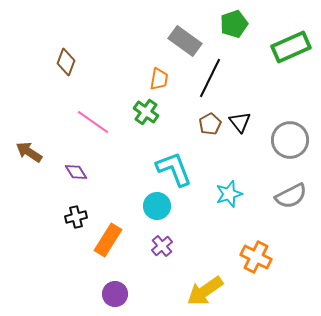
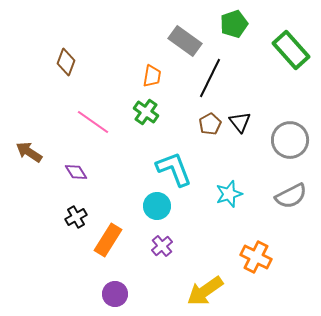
green rectangle: moved 3 px down; rotated 72 degrees clockwise
orange trapezoid: moved 7 px left, 3 px up
black cross: rotated 15 degrees counterclockwise
